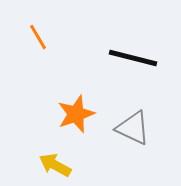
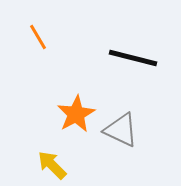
orange star: rotated 9 degrees counterclockwise
gray triangle: moved 12 px left, 2 px down
yellow arrow: moved 3 px left; rotated 16 degrees clockwise
